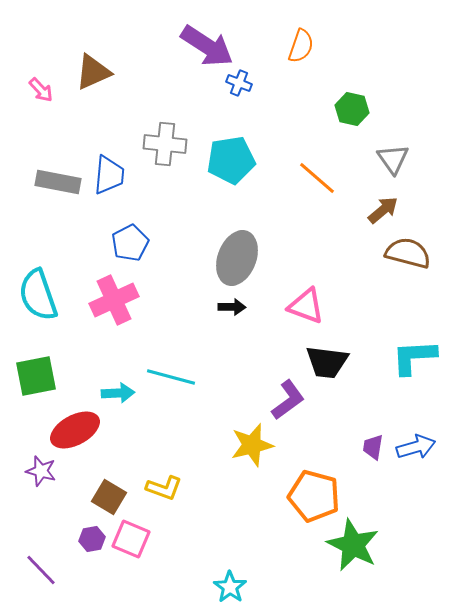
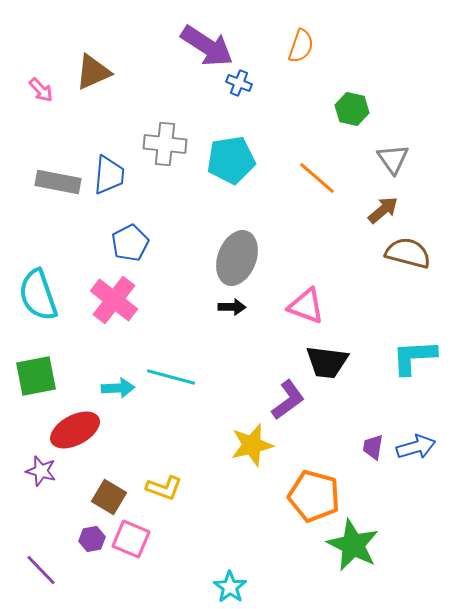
pink cross: rotated 27 degrees counterclockwise
cyan arrow: moved 5 px up
